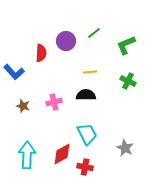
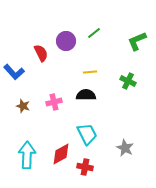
green L-shape: moved 11 px right, 4 px up
red semicircle: rotated 30 degrees counterclockwise
red diamond: moved 1 px left
